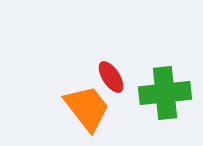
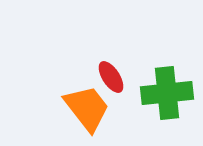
green cross: moved 2 px right
